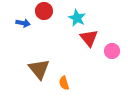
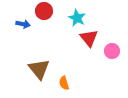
blue arrow: moved 1 px down
